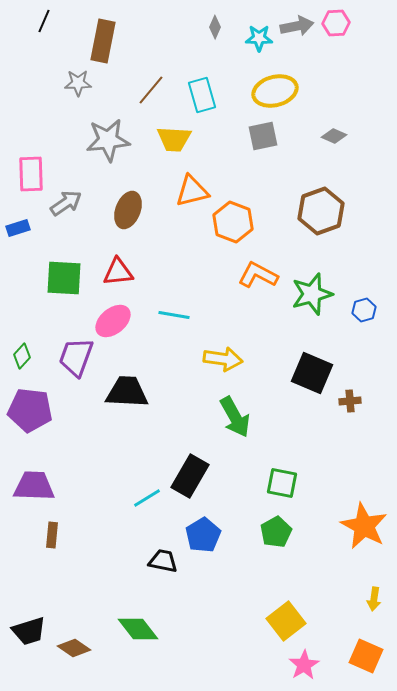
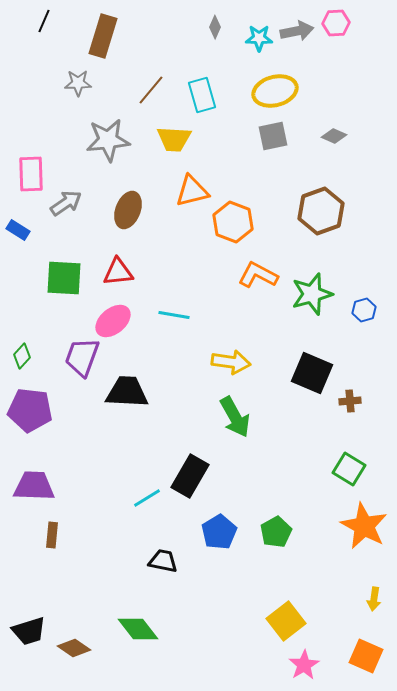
gray arrow at (297, 26): moved 5 px down
brown rectangle at (103, 41): moved 5 px up; rotated 6 degrees clockwise
gray square at (263, 136): moved 10 px right
blue rectangle at (18, 228): moved 2 px down; rotated 50 degrees clockwise
purple trapezoid at (76, 357): moved 6 px right
yellow arrow at (223, 359): moved 8 px right, 3 px down
green square at (282, 483): moved 67 px right, 14 px up; rotated 20 degrees clockwise
blue pentagon at (203, 535): moved 16 px right, 3 px up
